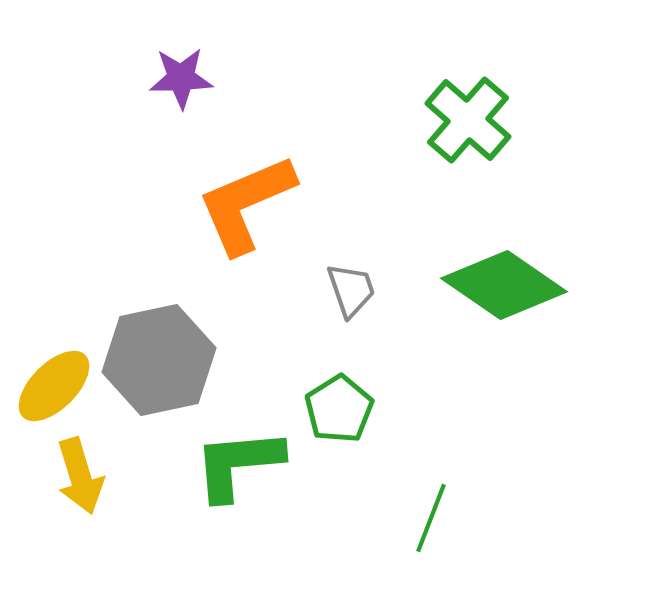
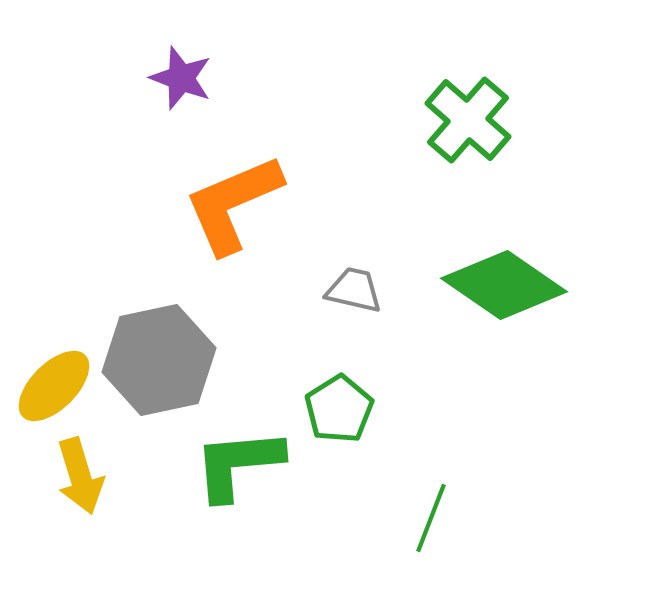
purple star: rotated 22 degrees clockwise
orange L-shape: moved 13 px left
gray trapezoid: moved 3 px right; rotated 58 degrees counterclockwise
